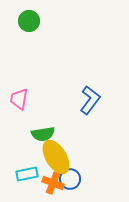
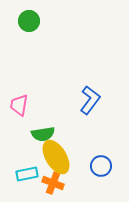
pink trapezoid: moved 6 px down
blue circle: moved 31 px right, 13 px up
